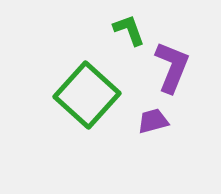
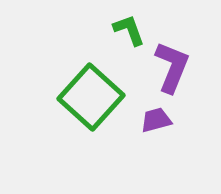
green square: moved 4 px right, 2 px down
purple trapezoid: moved 3 px right, 1 px up
